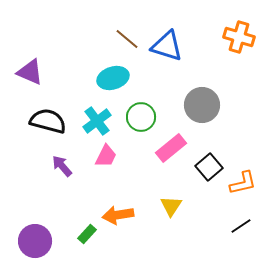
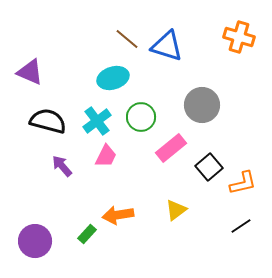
yellow triangle: moved 5 px right, 4 px down; rotated 20 degrees clockwise
